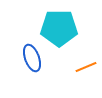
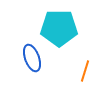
orange line: moved 1 px left, 4 px down; rotated 50 degrees counterclockwise
